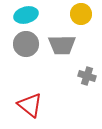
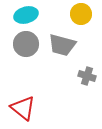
gray trapezoid: rotated 16 degrees clockwise
red triangle: moved 7 px left, 3 px down
